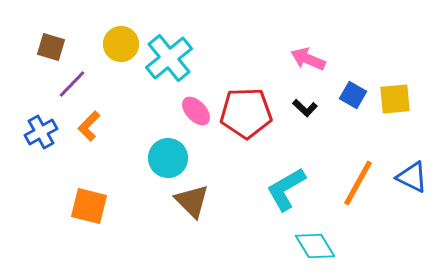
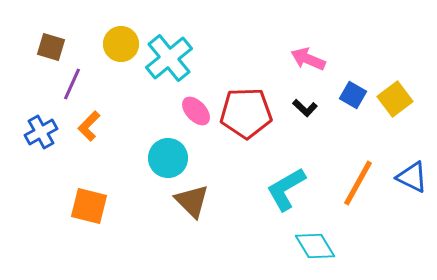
purple line: rotated 20 degrees counterclockwise
yellow square: rotated 32 degrees counterclockwise
